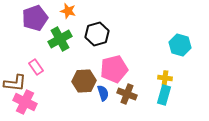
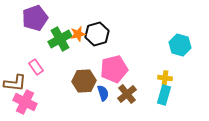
orange star: moved 10 px right, 23 px down; rotated 28 degrees counterclockwise
brown cross: rotated 30 degrees clockwise
